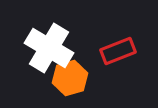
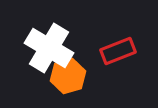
orange hexagon: moved 2 px left, 2 px up
